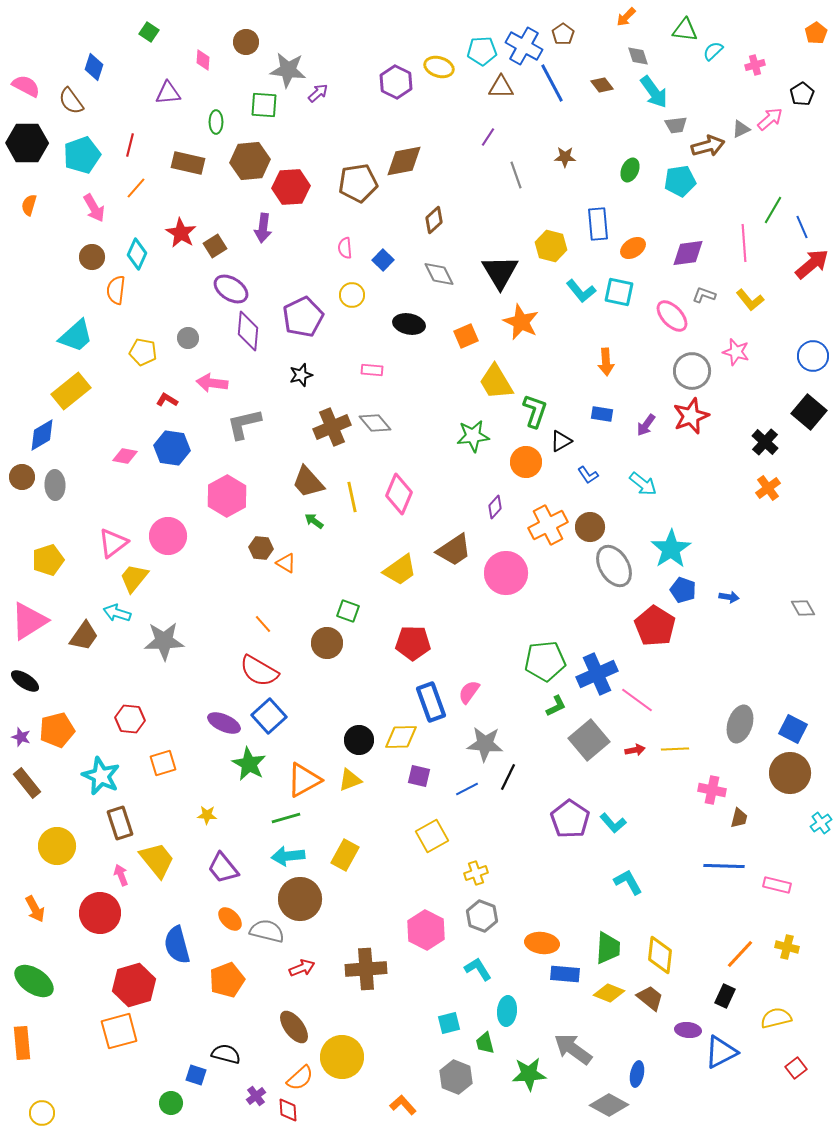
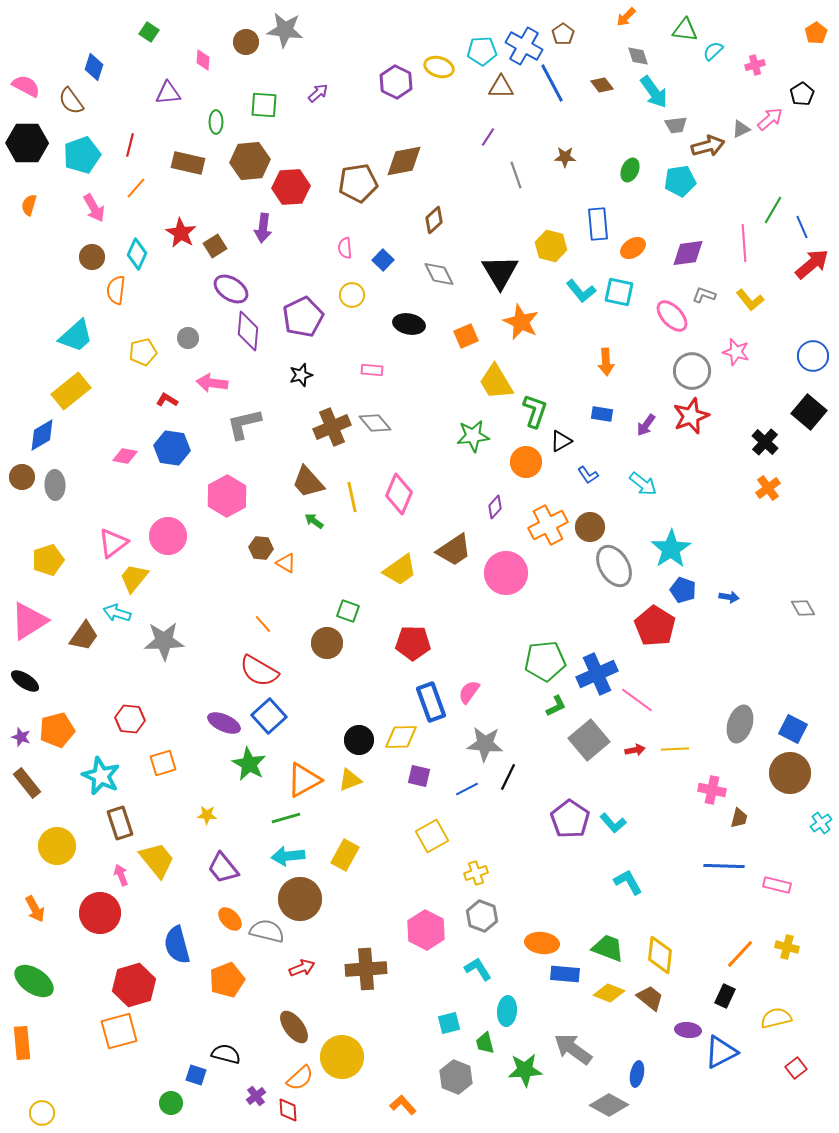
gray star at (288, 70): moved 3 px left, 40 px up
yellow pentagon at (143, 352): rotated 24 degrees counterclockwise
green trapezoid at (608, 948): rotated 72 degrees counterclockwise
green star at (529, 1074): moved 4 px left, 4 px up
